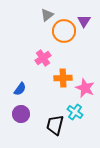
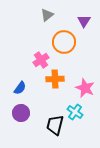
orange circle: moved 11 px down
pink cross: moved 2 px left, 2 px down
orange cross: moved 8 px left, 1 px down
blue semicircle: moved 1 px up
purple circle: moved 1 px up
